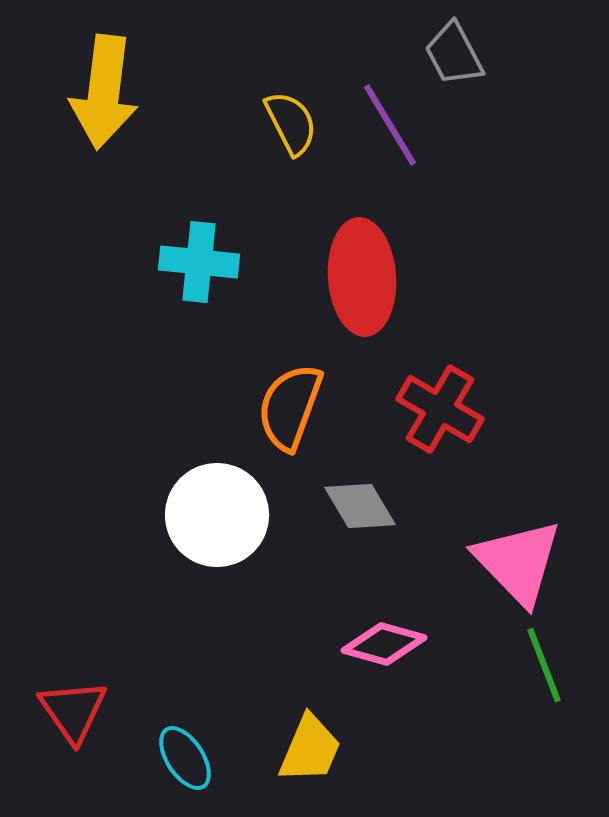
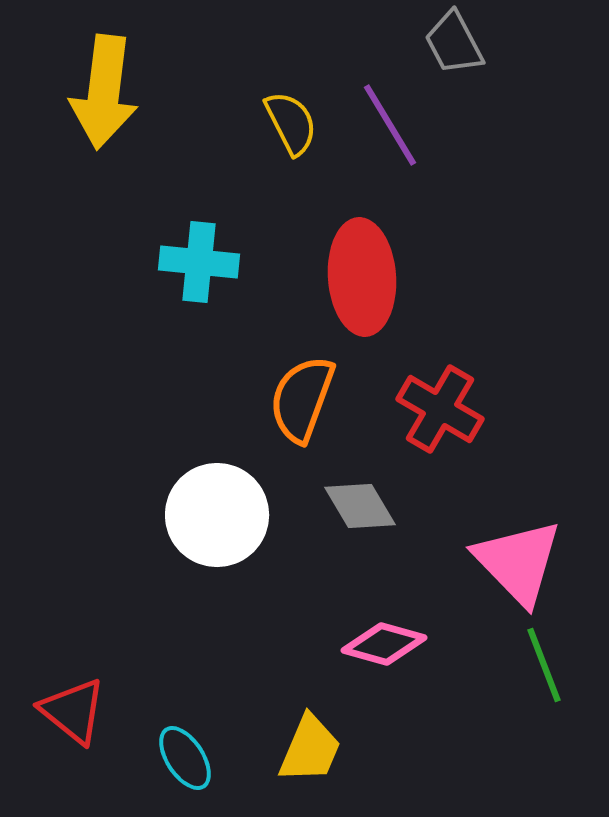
gray trapezoid: moved 11 px up
orange semicircle: moved 12 px right, 8 px up
red triangle: rotated 16 degrees counterclockwise
